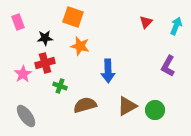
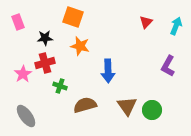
brown triangle: rotated 35 degrees counterclockwise
green circle: moved 3 px left
